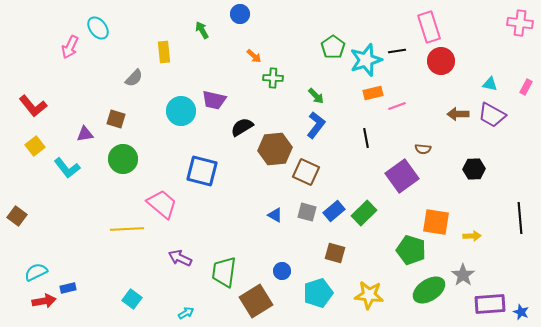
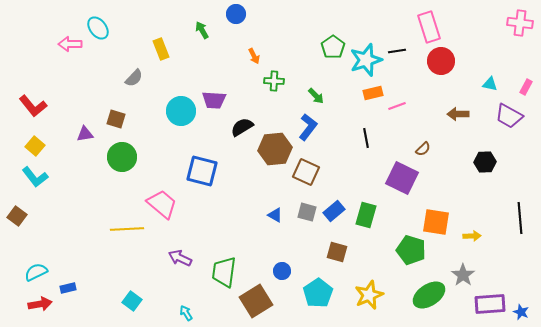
blue circle at (240, 14): moved 4 px left
pink arrow at (70, 47): moved 3 px up; rotated 65 degrees clockwise
yellow rectangle at (164, 52): moved 3 px left, 3 px up; rotated 15 degrees counterclockwise
orange arrow at (254, 56): rotated 21 degrees clockwise
green cross at (273, 78): moved 1 px right, 3 px down
purple trapezoid at (214, 100): rotated 10 degrees counterclockwise
purple trapezoid at (492, 115): moved 17 px right, 1 px down
blue L-shape at (316, 125): moved 8 px left, 2 px down
yellow square at (35, 146): rotated 12 degrees counterclockwise
brown semicircle at (423, 149): rotated 49 degrees counterclockwise
green circle at (123, 159): moved 1 px left, 2 px up
cyan L-shape at (67, 168): moved 32 px left, 9 px down
black hexagon at (474, 169): moved 11 px right, 7 px up
purple square at (402, 176): moved 2 px down; rotated 28 degrees counterclockwise
green rectangle at (364, 213): moved 2 px right, 2 px down; rotated 30 degrees counterclockwise
brown square at (335, 253): moved 2 px right, 1 px up
green ellipse at (429, 290): moved 5 px down
cyan pentagon at (318, 293): rotated 16 degrees counterclockwise
yellow star at (369, 295): rotated 28 degrees counterclockwise
cyan square at (132, 299): moved 2 px down
red arrow at (44, 301): moved 4 px left, 3 px down
cyan arrow at (186, 313): rotated 91 degrees counterclockwise
